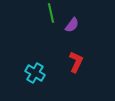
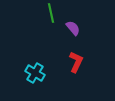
purple semicircle: moved 1 px right, 3 px down; rotated 77 degrees counterclockwise
